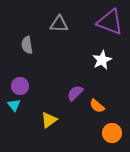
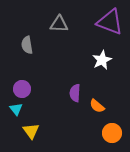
purple circle: moved 2 px right, 3 px down
purple semicircle: rotated 42 degrees counterclockwise
cyan triangle: moved 2 px right, 4 px down
yellow triangle: moved 18 px left, 11 px down; rotated 30 degrees counterclockwise
